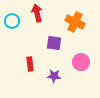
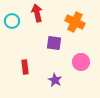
red rectangle: moved 5 px left, 3 px down
purple star: moved 1 px right, 4 px down; rotated 24 degrees clockwise
